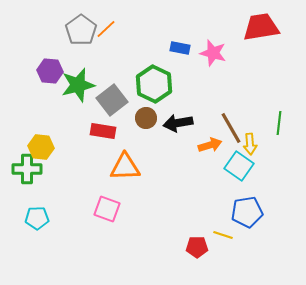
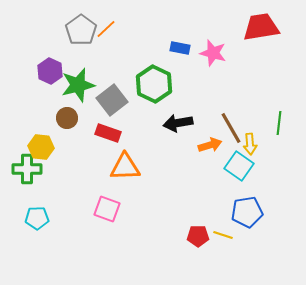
purple hexagon: rotated 20 degrees clockwise
brown circle: moved 79 px left
red rectangle: moved 5 px right, 2 px down; rotated 10 degrees clockwise
red pentagon: moved 1 px right, 11 px up
